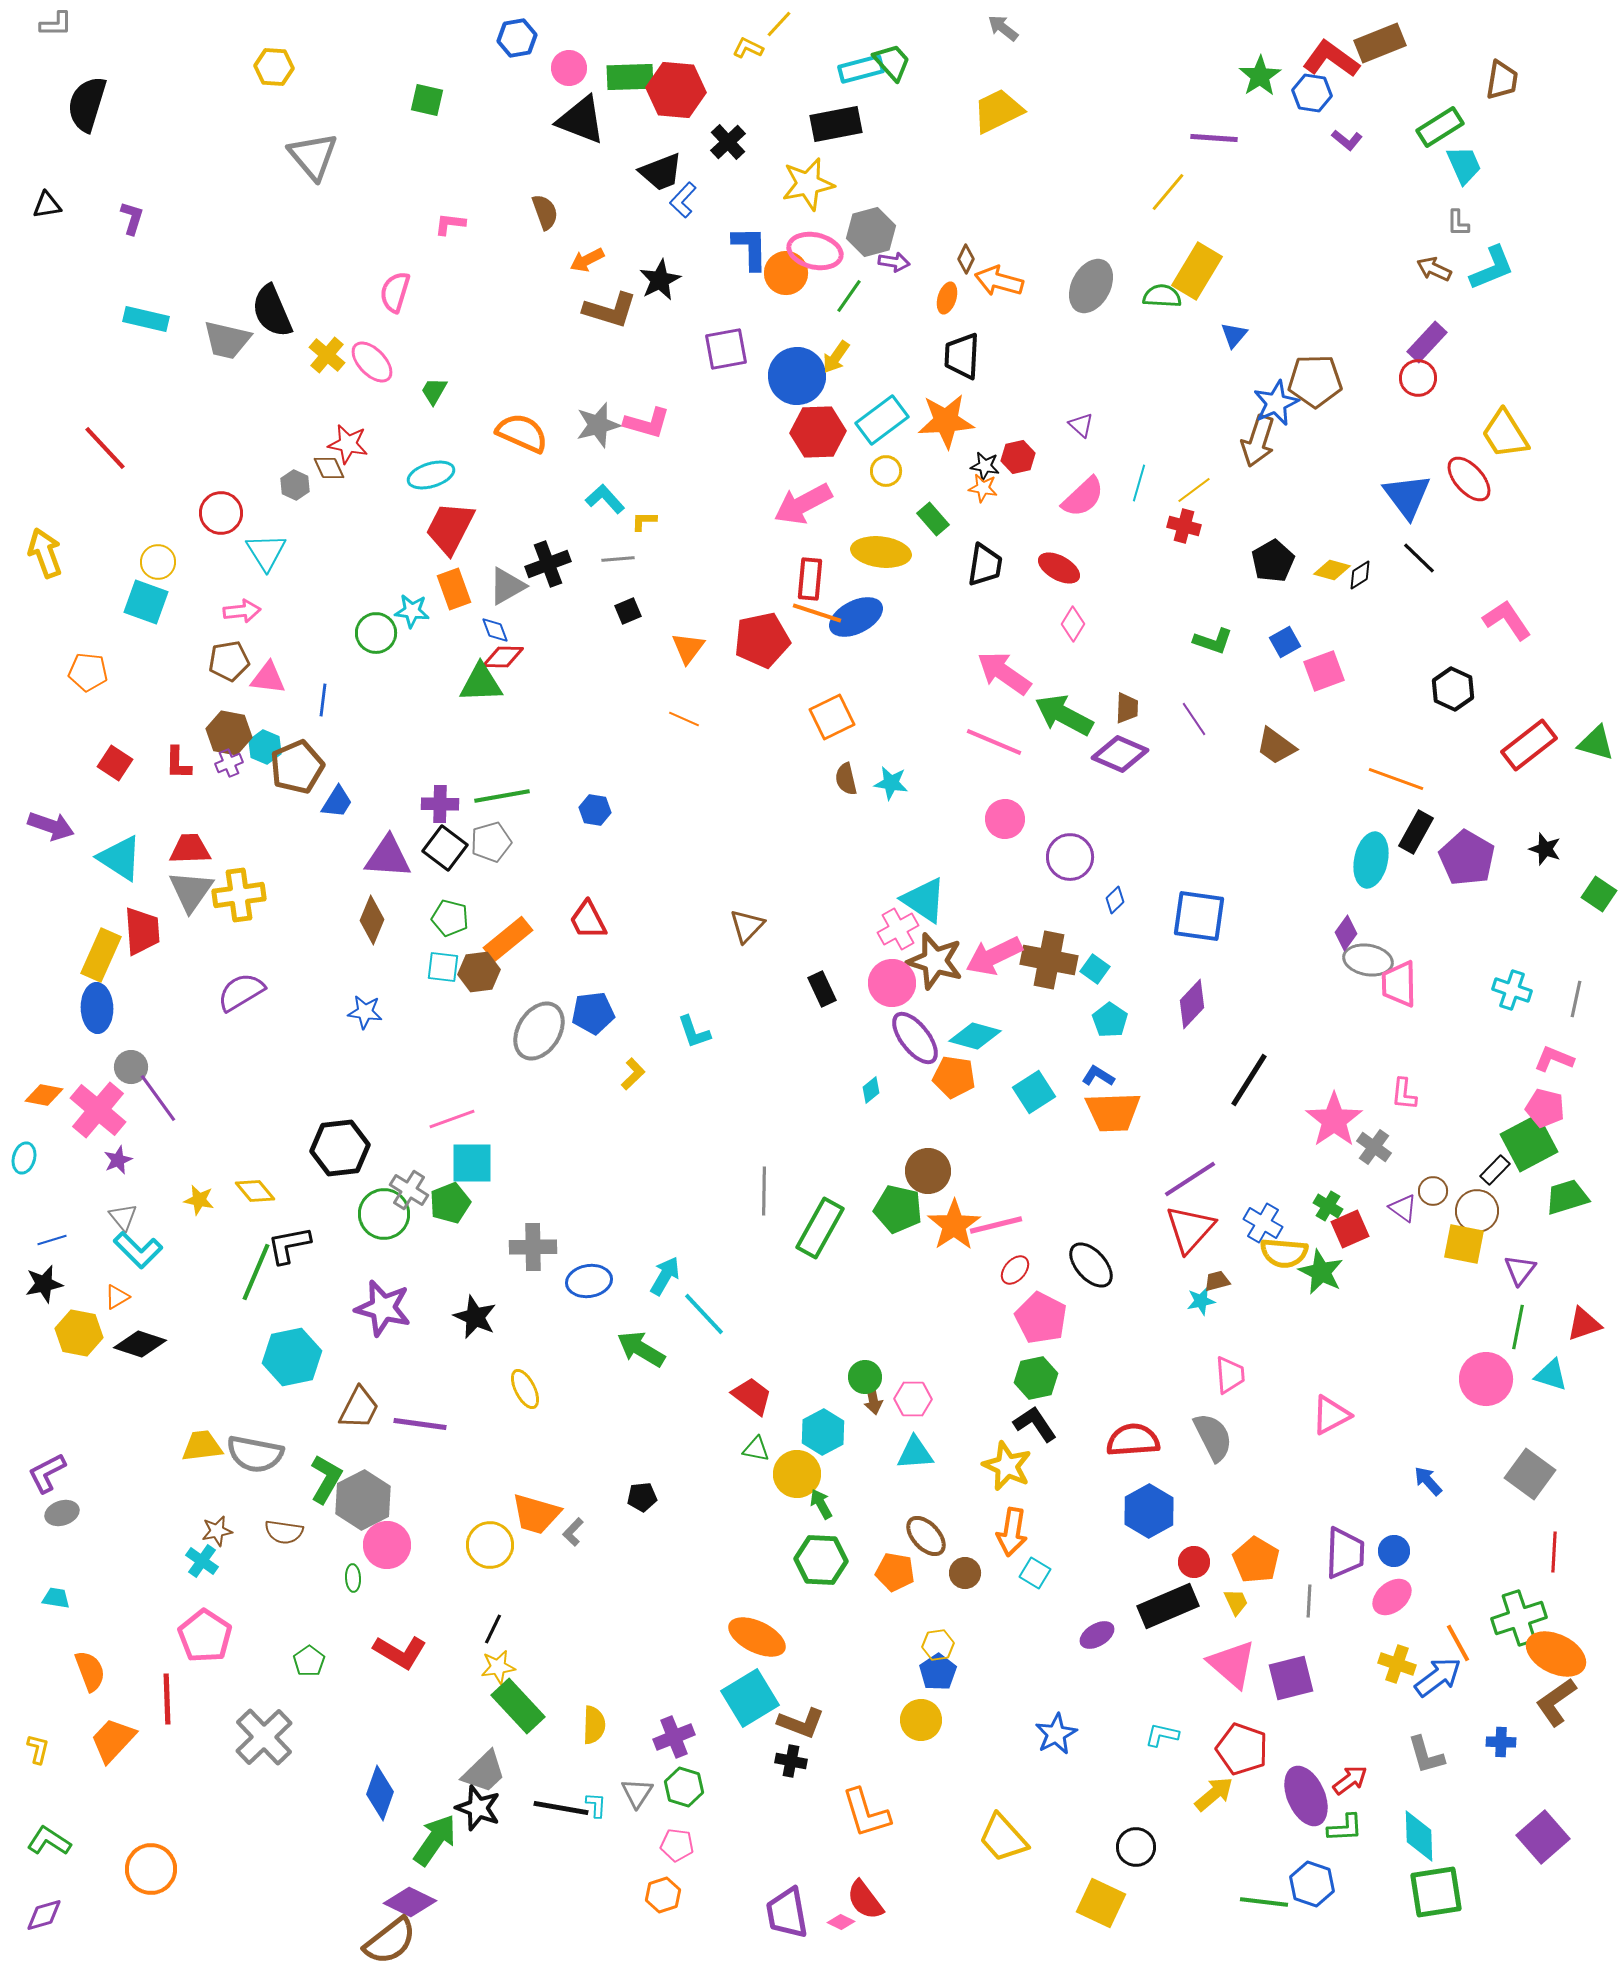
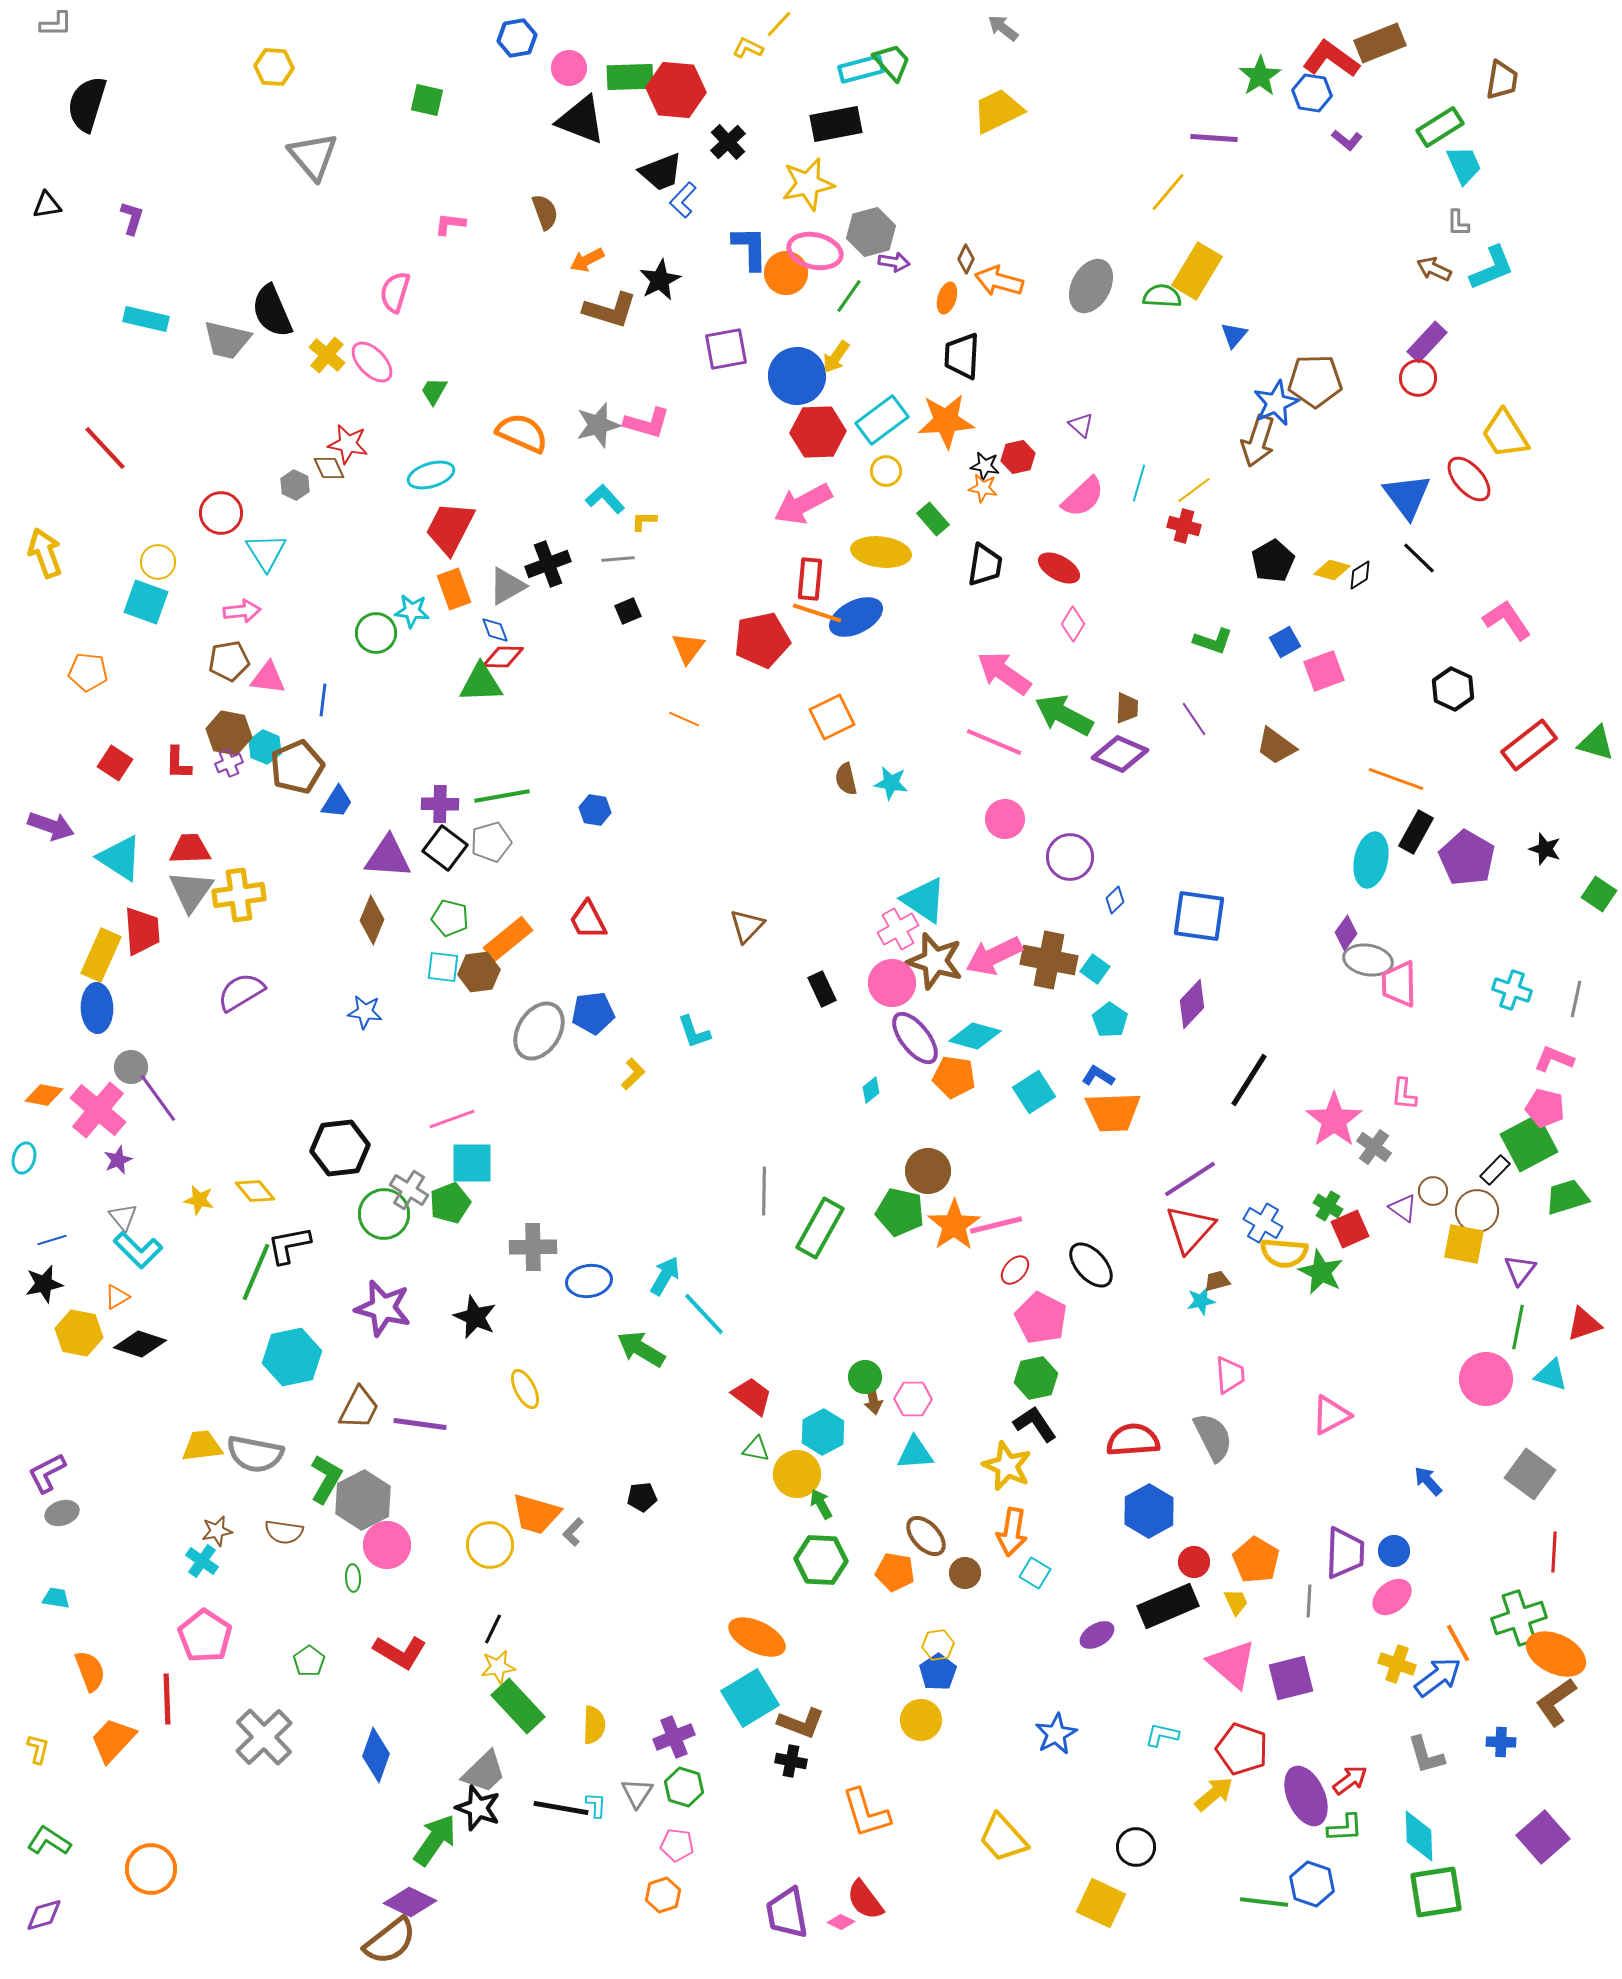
green pentagon at (898, 1209): moved 2 px right, 3 px down
blue diamond at (380, 1793): moved 4 px left, 38 px up
